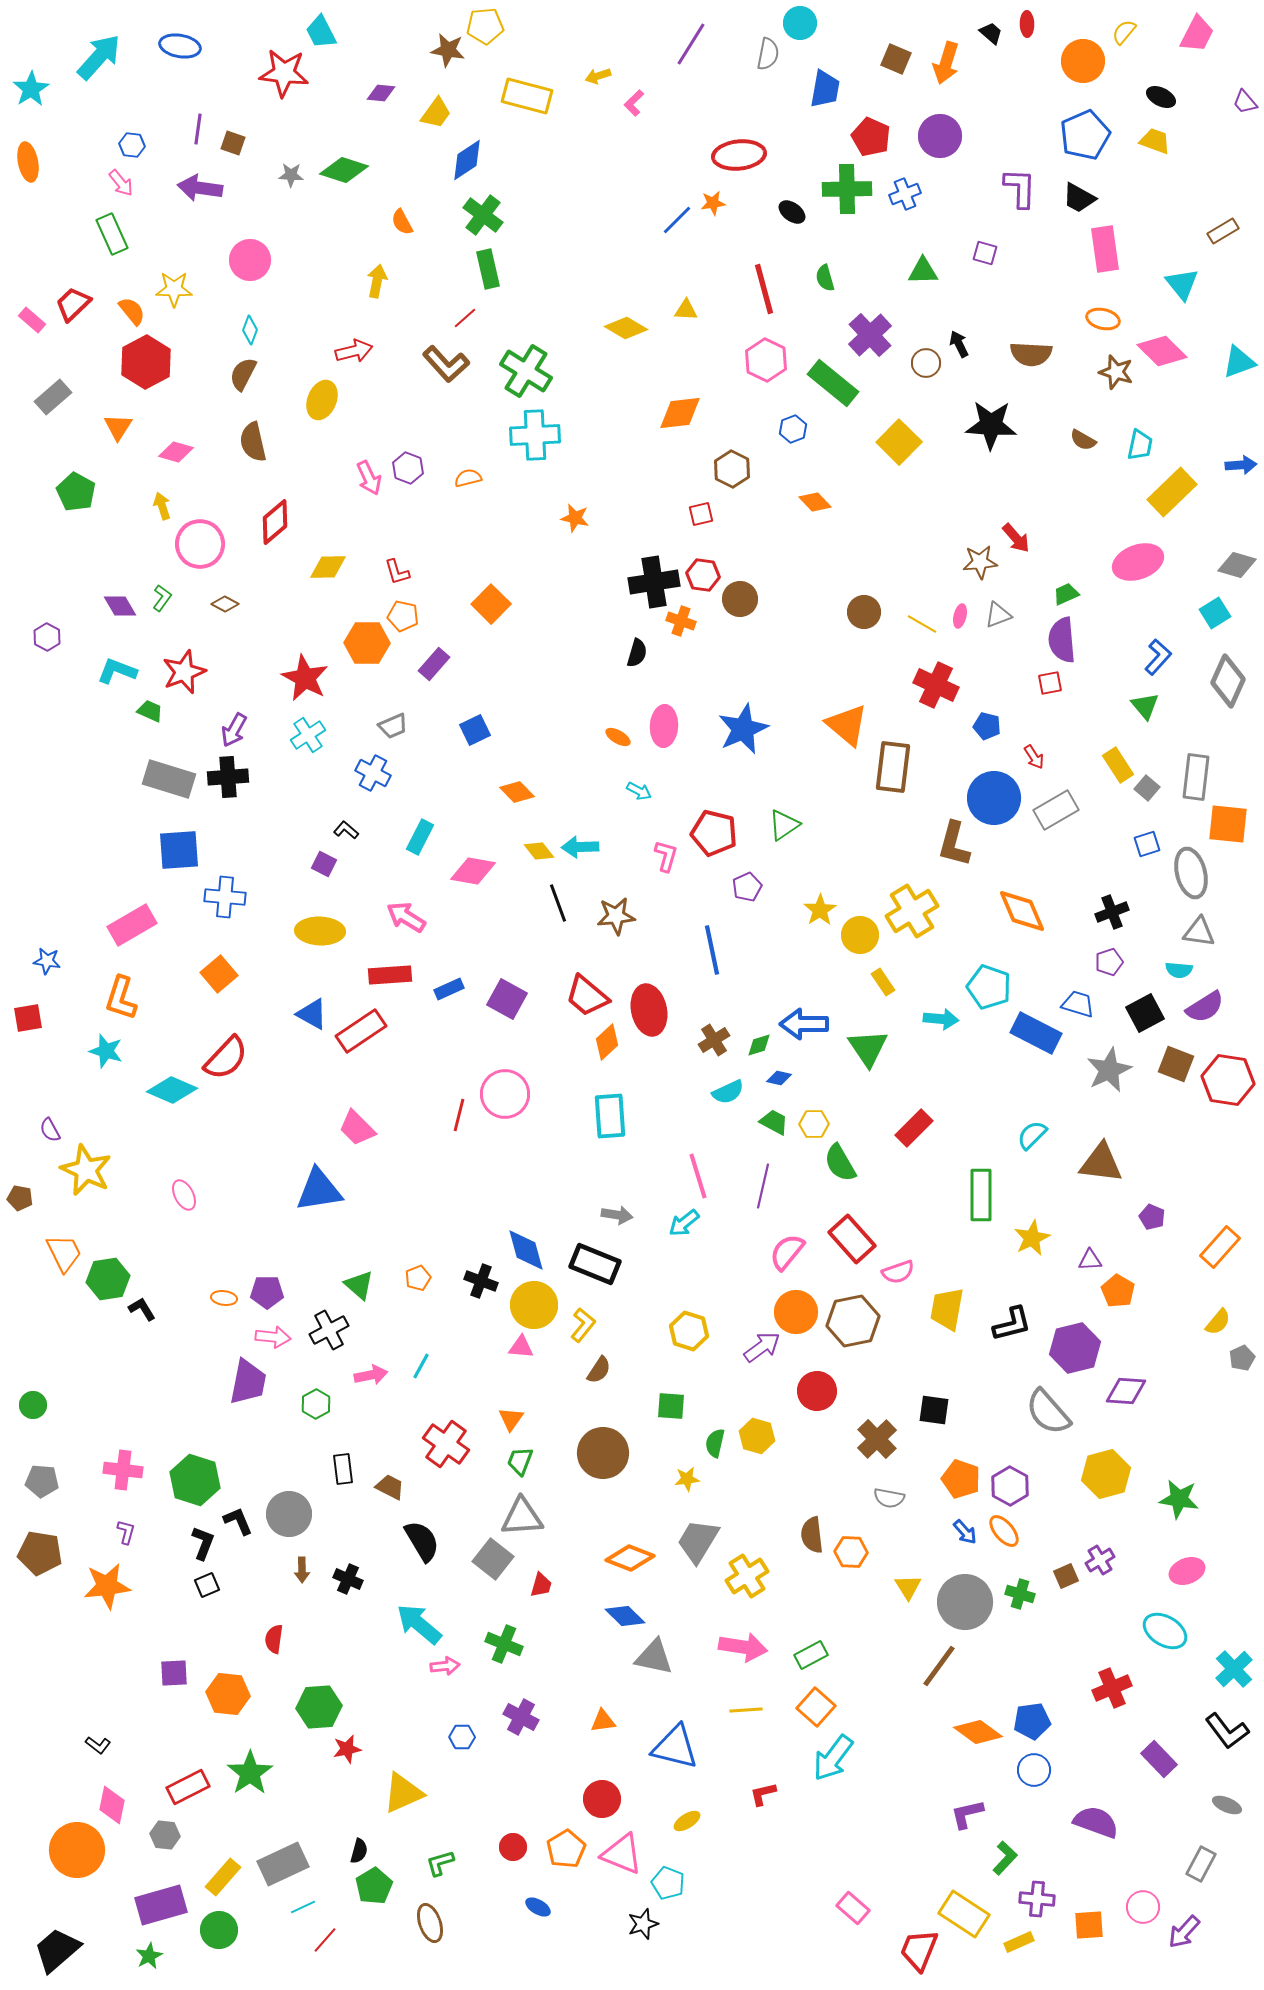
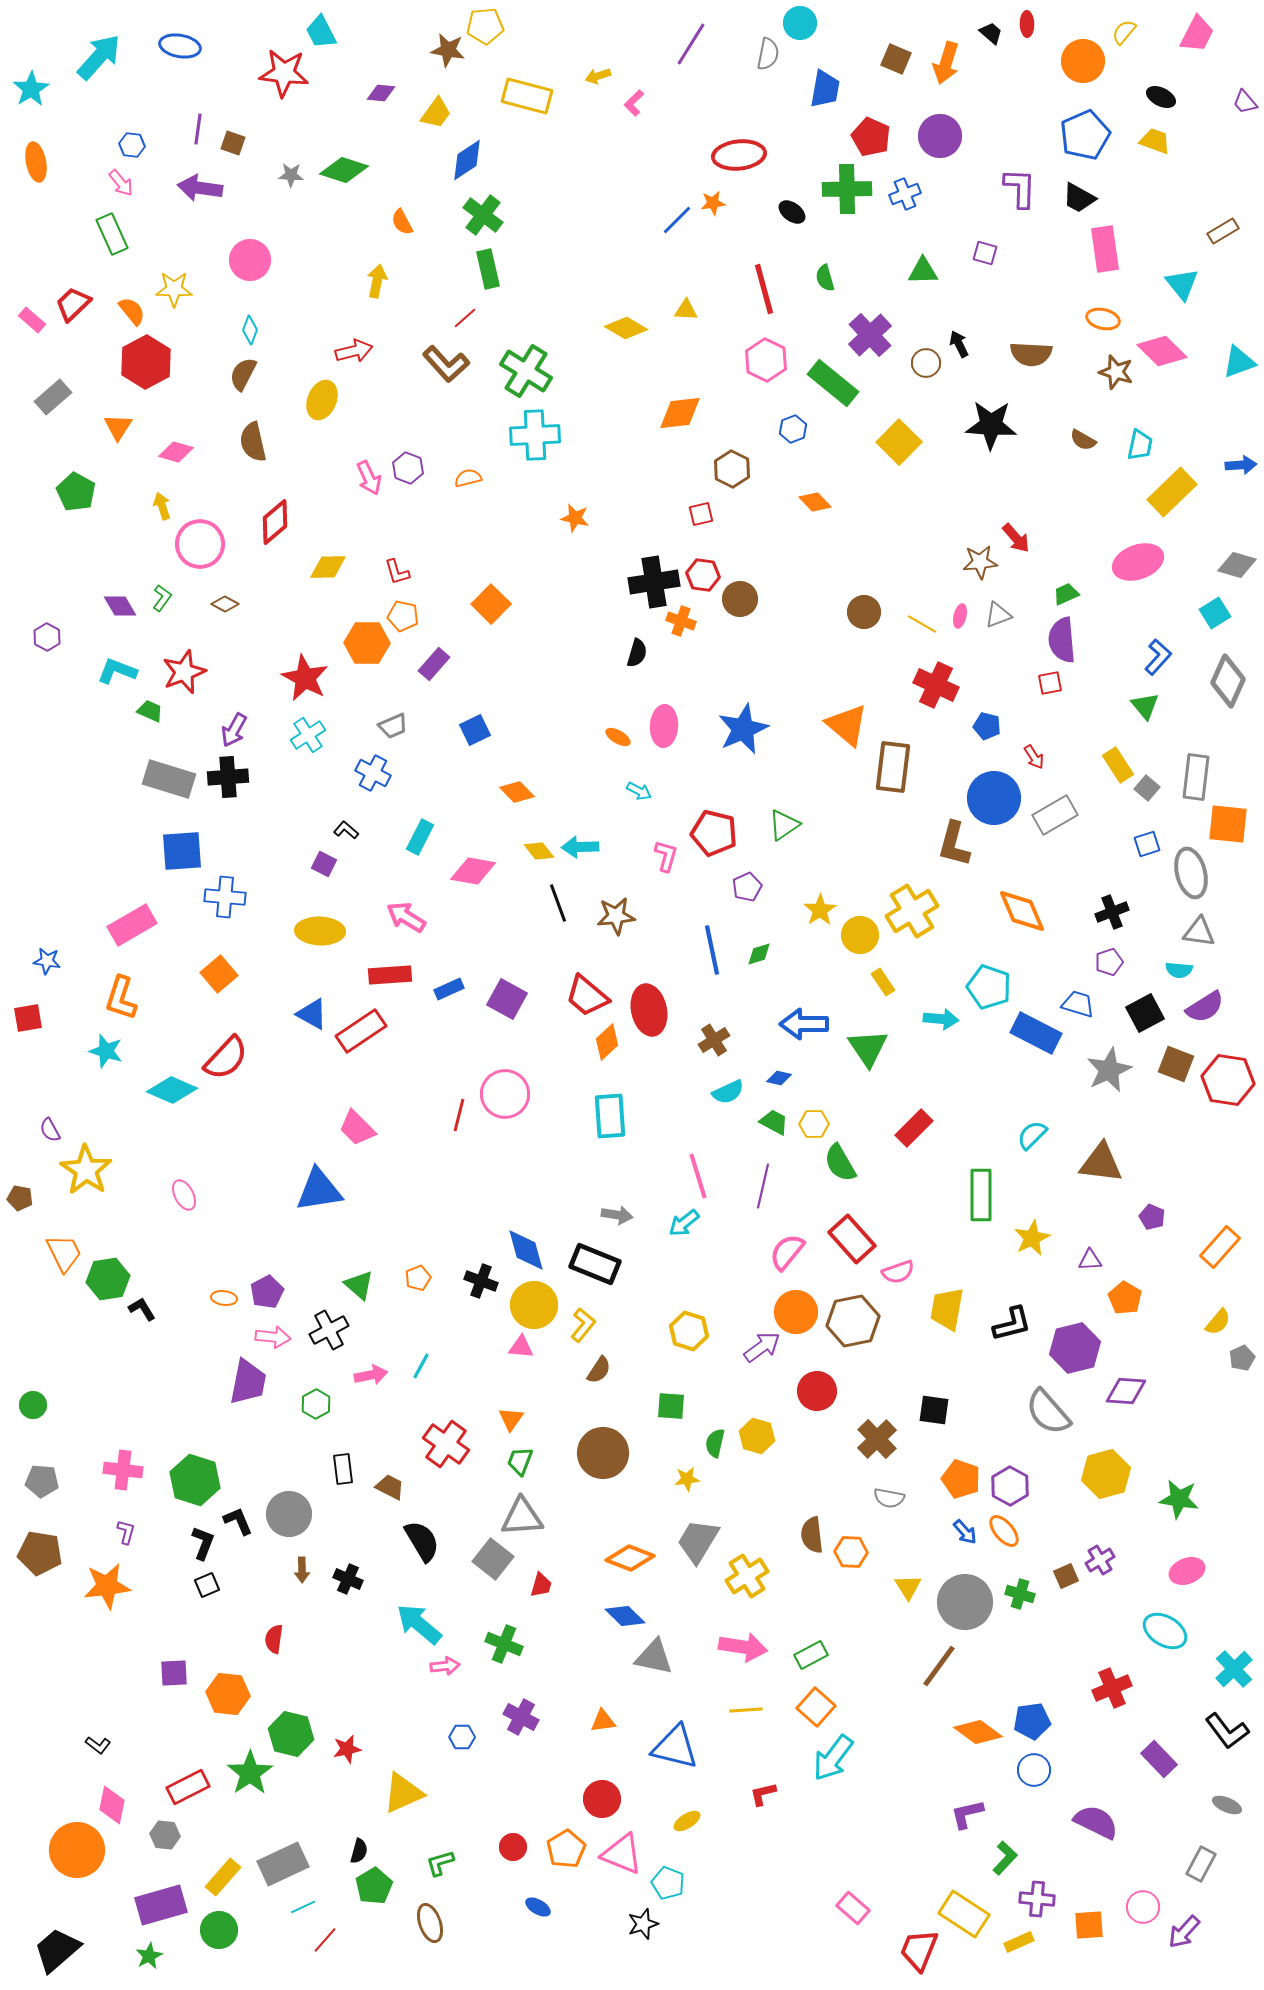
orange ellipse at (28, 162): moved 8 px right
gray rectangle at (1056, 810): moved 1 px left, 5 px down
blue square at (179, 850): moved 3 px right, 1 px down
green diamond at (759, 1045): moved 91 px up
yellow star at (86, 1170): rotated 9 degrees clockwise
orange pentagon at (1118, 1291): moved 7 px right, 7 px down
purple pentagon at (267, 1292): rotated 28 degrees counterclockwise
green hexagon at (319, 1707): moved 28 px left, 27 px down; rotated 18 degrees clockwise
purple semicircle at (1096, 1822): rotated 6 degrees clockwise
